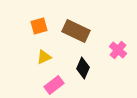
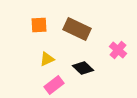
orange square: moved 1 px up; rotated 12 degrees clockwise
brown rectangle: moved 1 px right, 2 px up
yellow triangle: moved 3 px right, 2 px down
black diamond: rotated 70 degrees counterclockwise
